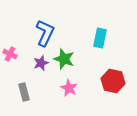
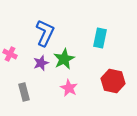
green star: rotated 25 degrees clockwise
